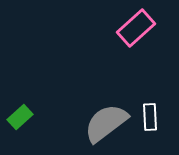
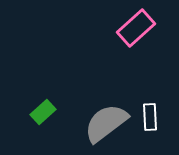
green rectangle: moved 23 px right, 5 px up
